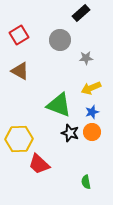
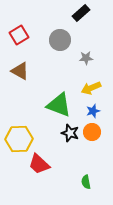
blue star: moved 1 px right, 1 px up
